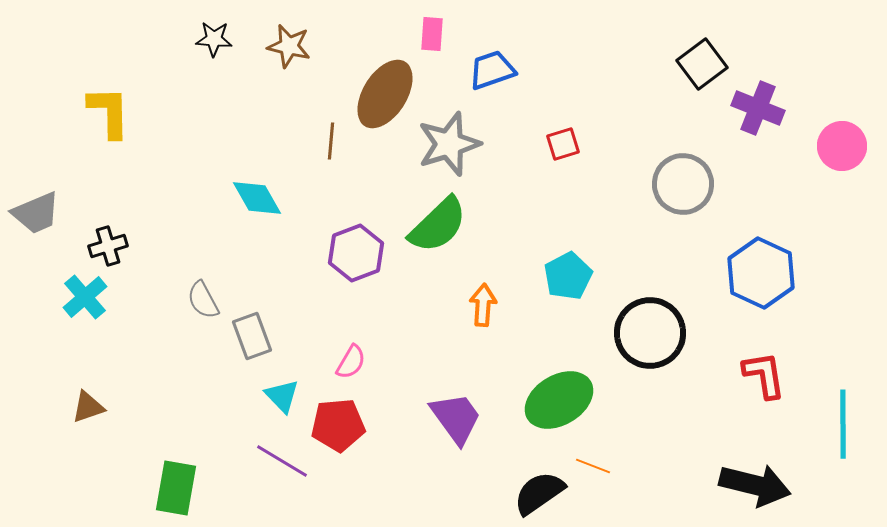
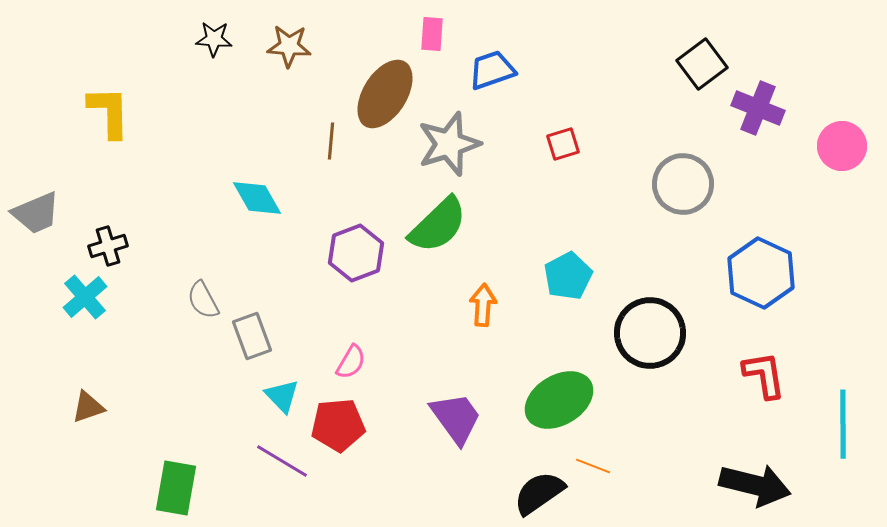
brown star: rotated 9 degrees counterclockwise
